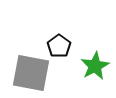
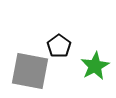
gray square: moved 1 px left, 2 px up
